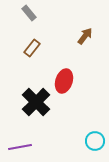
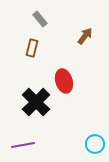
gray rectangle: moved 11 px right, 6 px down
brown rectangle: rotated 24 degrees counterclockwise
red ellipse: rotated 35 degrees counterclockwise
cyan circle: moved 3 px down
purple line: moved 3 px right, 2 px up
